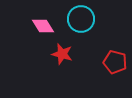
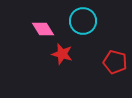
cyan circle: moved 2 px right, 2 px down
pink diamond: moved 3 px down
